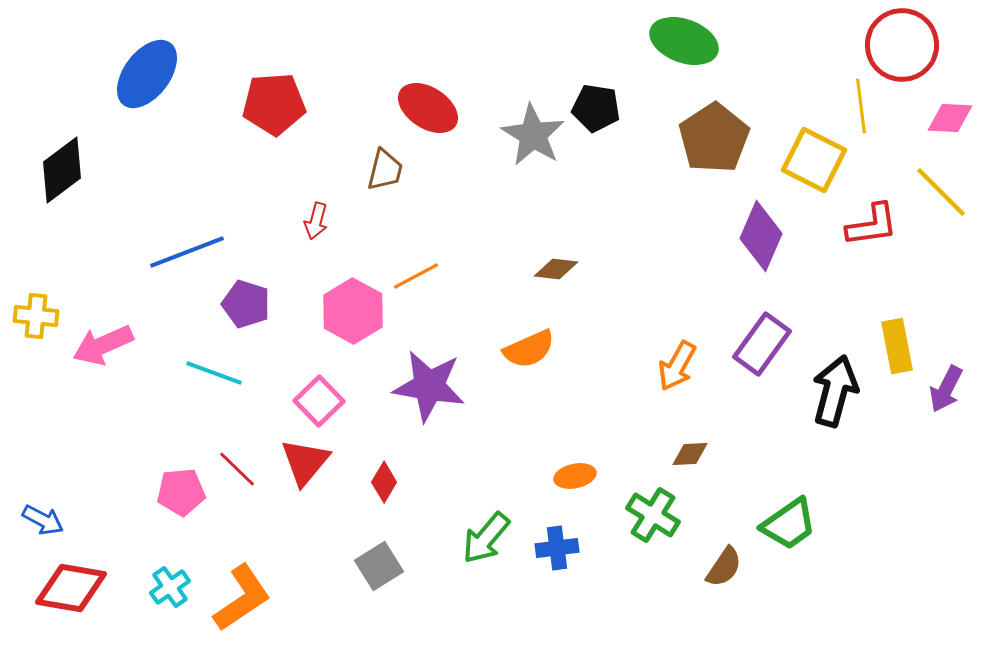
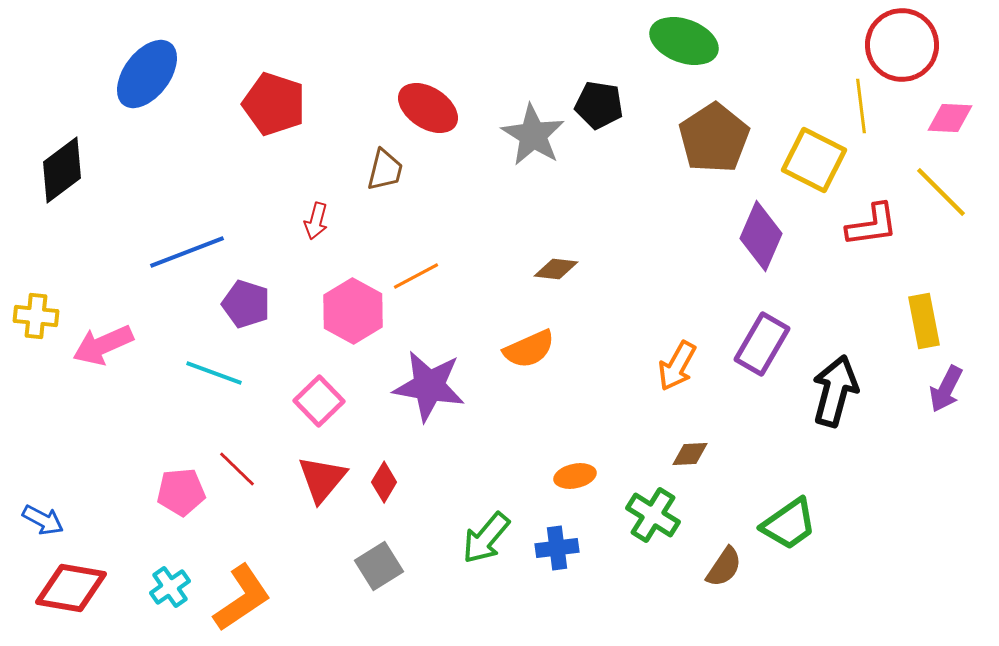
red pentagon at (274, 104): rotated 22 degrees clockwise
black pentagon at (596, 108): moved 3 px right, 3 px up
purple rectangle at (762, 344): rotated 6 degrees counterclockwise
yellow rectangle at (897, 346): moved 27 px right, 25 px up
red triangle at (305, 462): moved 17 px right, 17 px down
